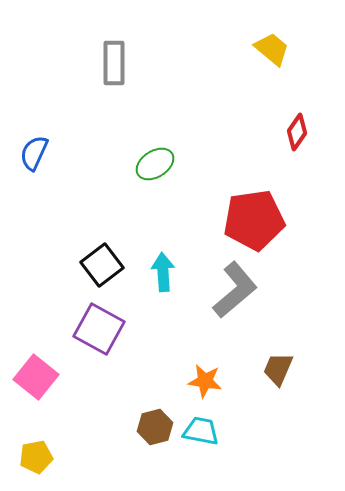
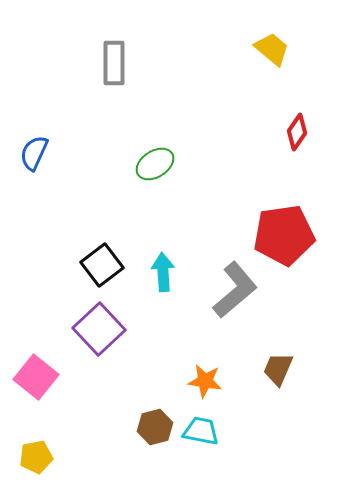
red pentagon: moved 30 px right, 15 px down
purple square: rotated 18 degrees clockwise
